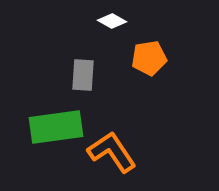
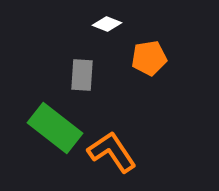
white diamond: moved 5 px left, 3 px down; rotated 8 degrees counterclockwise
gray rectangle: moved 1 px left
green rectangle: moved 1 px left, 1 px down; rotated 46 degrees clockwise
